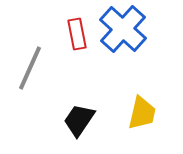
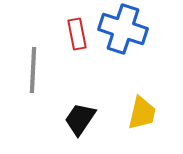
blue cross: rotated 24 degrees counterclockwise
gray line: moved 3 px right, 2 px down; rotated 21 degrees counterclockwise
black trapezoid: moved 1 px right, 1 px up
